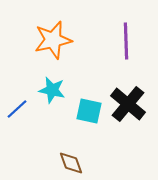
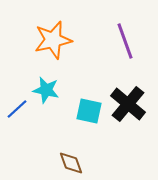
purple line: moved 1 px left; rotated 18 degrees counterclockwise
cyan star: moved 6 px left
